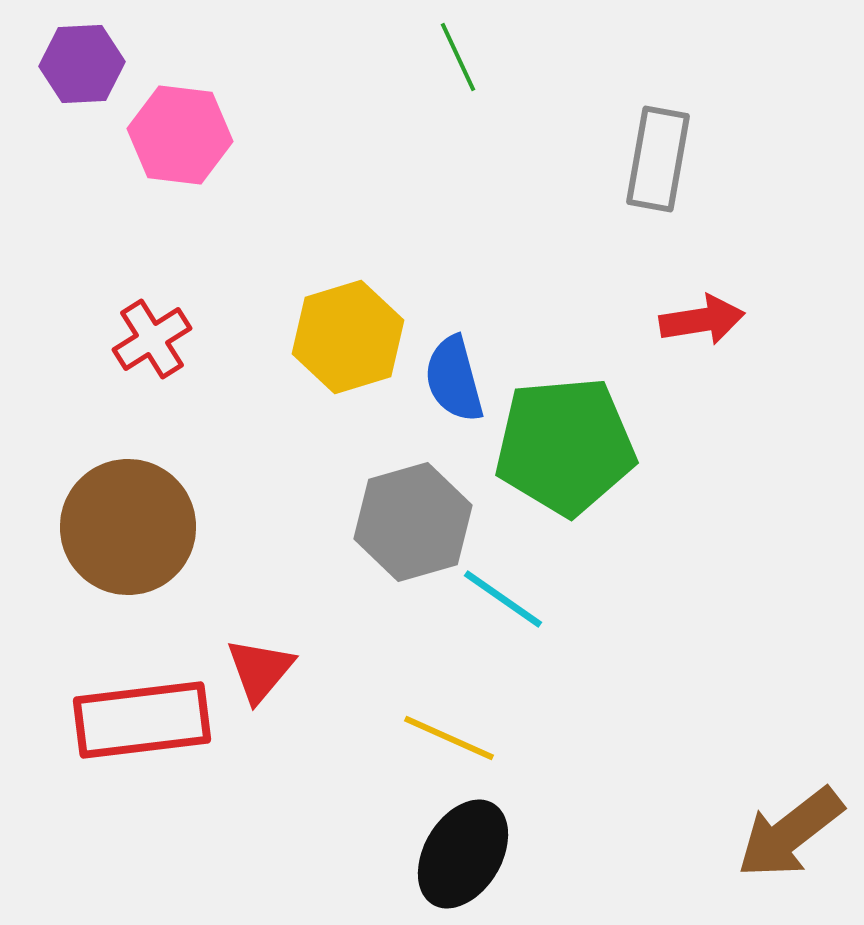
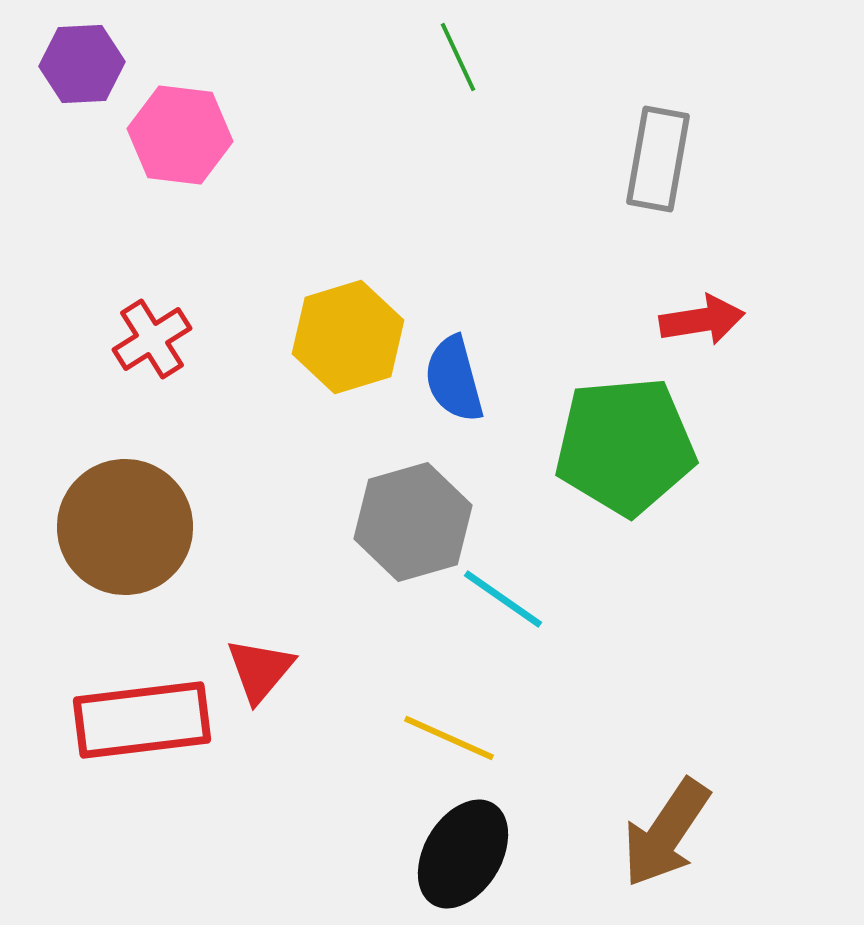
green pentagon: moved 60 px right
brown circle: moved 3 px left
brown arrow: moved 124 px left; rotated 18 degrees counterclockwise
